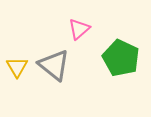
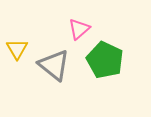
green pentagon: moved 16 px left, 2 px down
yellow triangle: moved 18 px up
